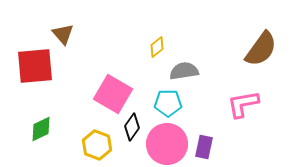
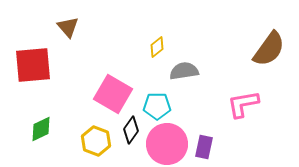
brown triangle: moved 5 px right, 7 px up
brown semicircle: moved 8 px right
red square: moved 2 px left, 1 px up
cyan pentagon: moved 11 px left, 3 px down
black diamond: moved 1 px left, 3 px down
yellow hexagon: moved 1 px left, 4 px up
